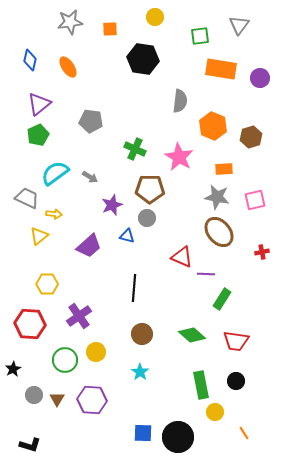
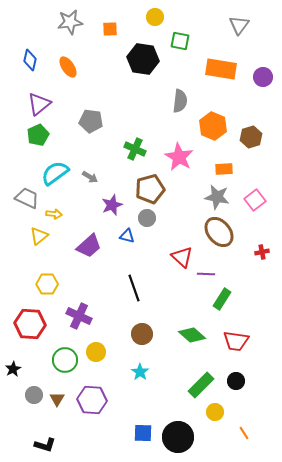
green square at (200, 36): moved 20 px left, 5 px down; rotated 18 degrees clockwise
purple circle at (260, 78): moved 3 px right, 1 px up
brown pentagon at (150, 189): rotated 16 degrees counterclockwise
pink square at (255, 200): rotated 25 degrees counterclockwise
red triangle at (182, 257): rotated 20 degrees clockwise
black line at (134, 288): rotated 24 degrees counterclockwise
purple cross at (79, 316): rotated 30 degrees counterclockwise
green rectangle at (201, 385): rotated 56 degrees clockwise
black L-shape at (30, 445): moved 15 px right
